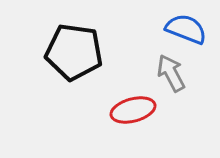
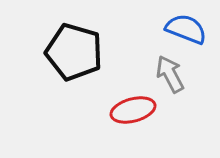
black pentagon: rotated 8 degrees clockwise
gray arrow: moved 1 px left, 1 px down
